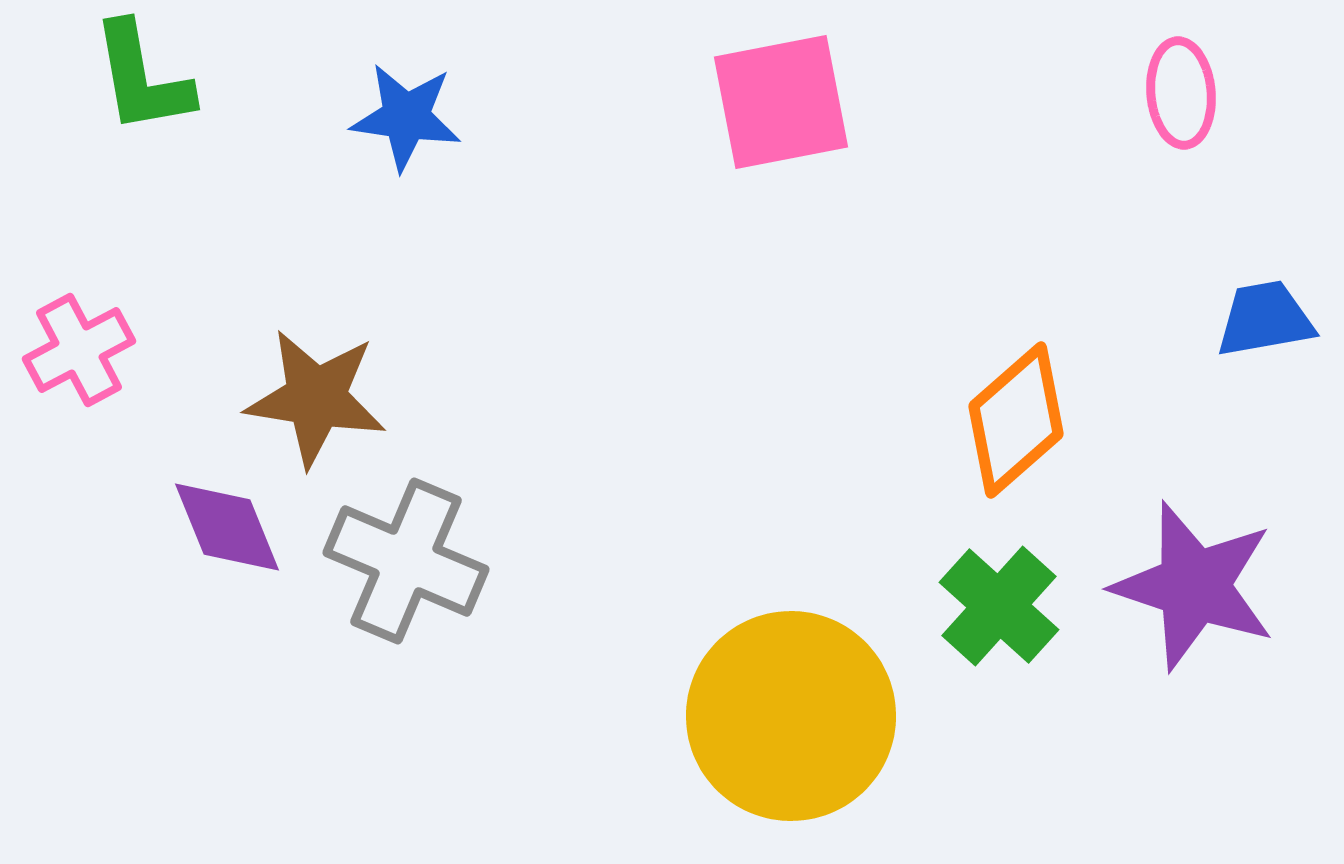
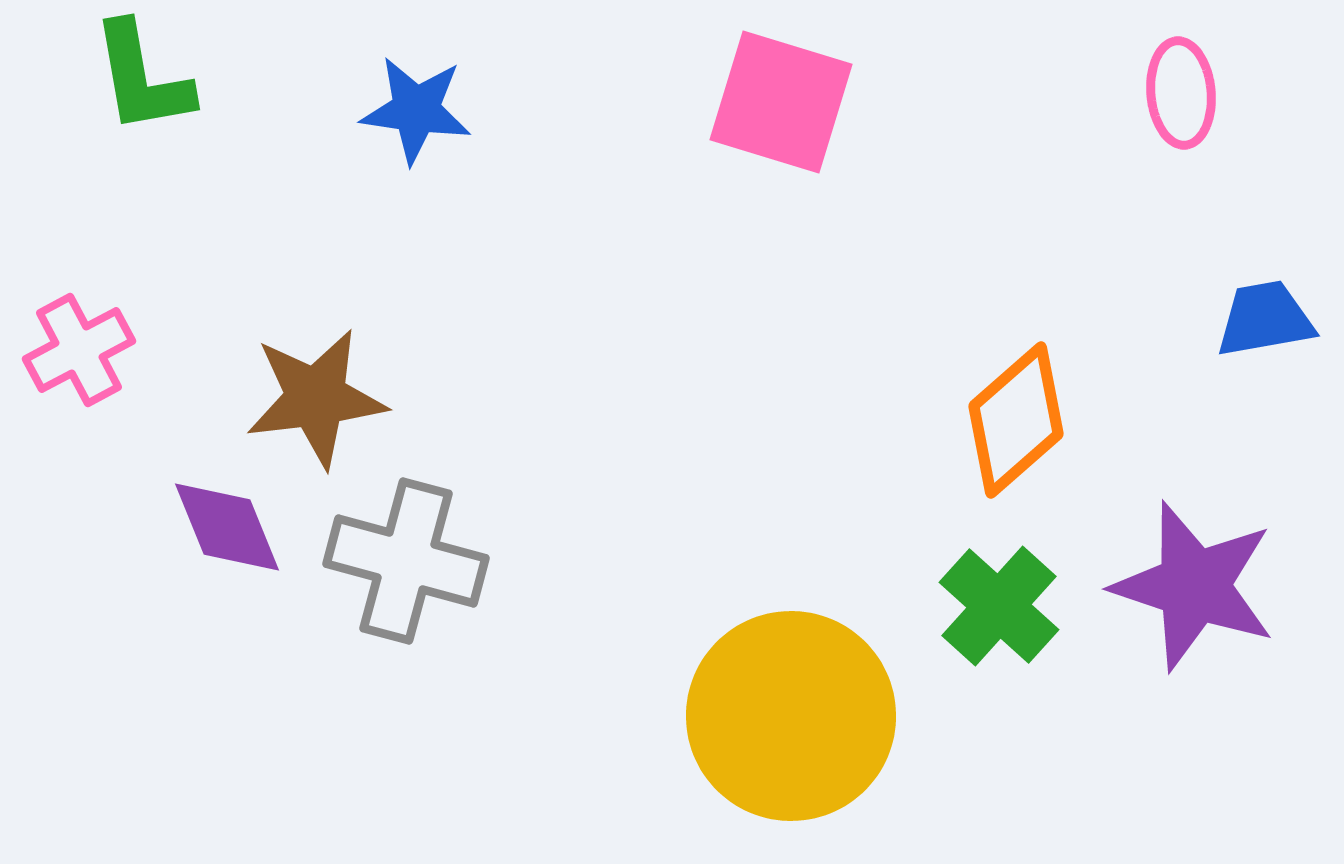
pink square: rotated 28 degrees clockwise
blue star: moved 10 px right, 7 px up
brown star: rotated 16 degrees counterclockwise
gray cross: rotated 8 degrees counterclockwise
